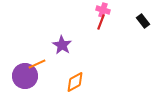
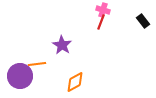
orange line: rotated 18 degrees clockwise
purple circle: moved 5 px left
